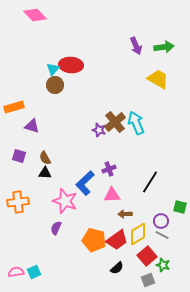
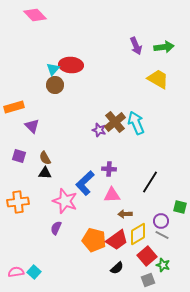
purple triangle: rotated 28 degrees clockwise
purple cross: rotated 24 degrees clockwise
cyan square: rotated 24 degrees counterclockwise
